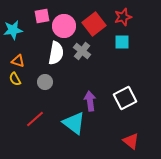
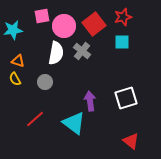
white square: moved 1 px right; rotated 10 degrees clockwise
